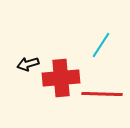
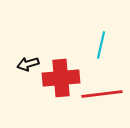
cyan line: rotated 20 degrees counterclockwise
red line: rotated 9 degrees counterclockwise
